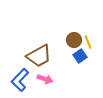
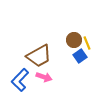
yellow line: moved 1 px left, 1 px down
pink arrow: moved 1 px left, 2 px up
